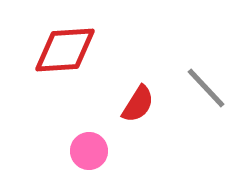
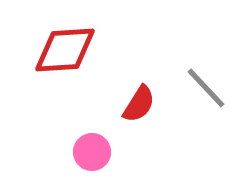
red semicircle: moved 1 px right
pink circle: moved 3 px right, 1 px down
